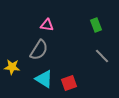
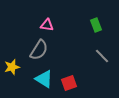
yellow star: rotated 21 degrees counterclockwise
